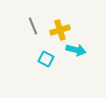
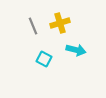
yellow cross: moved 7 px up
cyan square: moved 2 px left
